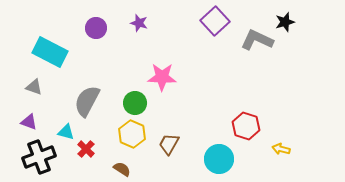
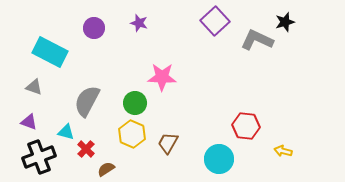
purple circle: moved 2 px left
red hexagon: rotated 12 degrees counterclockwise
brown trapezoid: moved 1 px left, 1 px up
yellow arrow: moved 2 px right, 2 px down
brown semicircle: moved 16 px left; rotated 66 degrees counterclockwise
